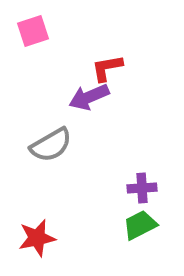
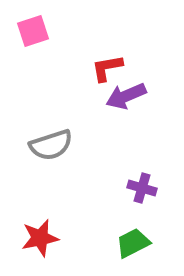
purple arrow: moved 37 px right, 1 px up
gray semicircle: rotated 12 degrees clockwise
purple cross: rotated 20 degrees clockwise
green trapezoid: moved 7 px left, 18 px down
red star: moved 3 px right
